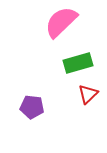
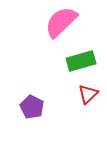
green rectangle: moved 3 px right, 2 px up
purple pentagon: rotated 20 degrees clockwise
